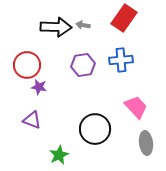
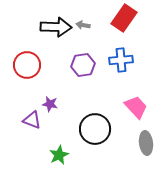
purple star: moved 11 px right, 17 px down
